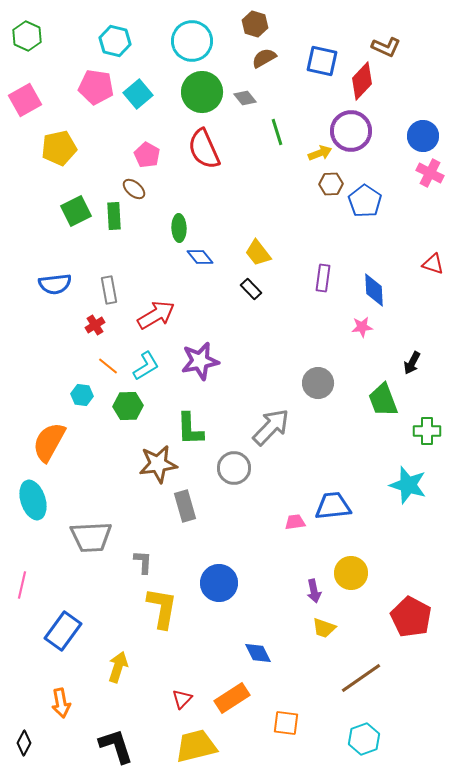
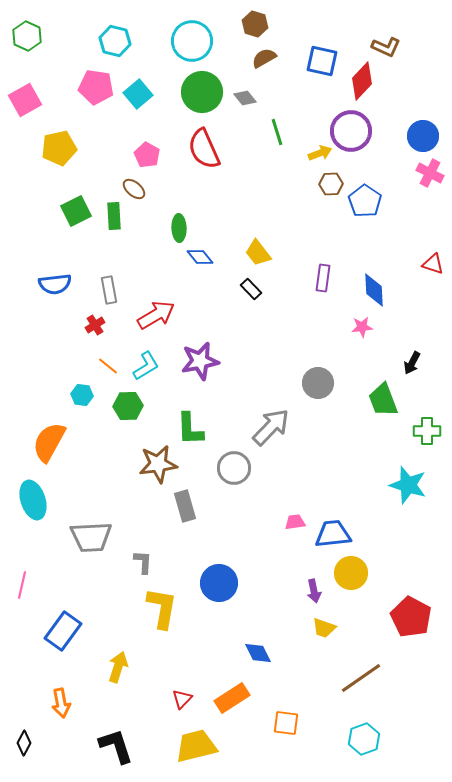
blue trapezoid at (333, 506): moved 28 px down
